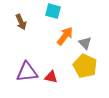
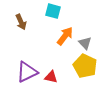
purple triangle: rotated 20 degrees counterclockwise
